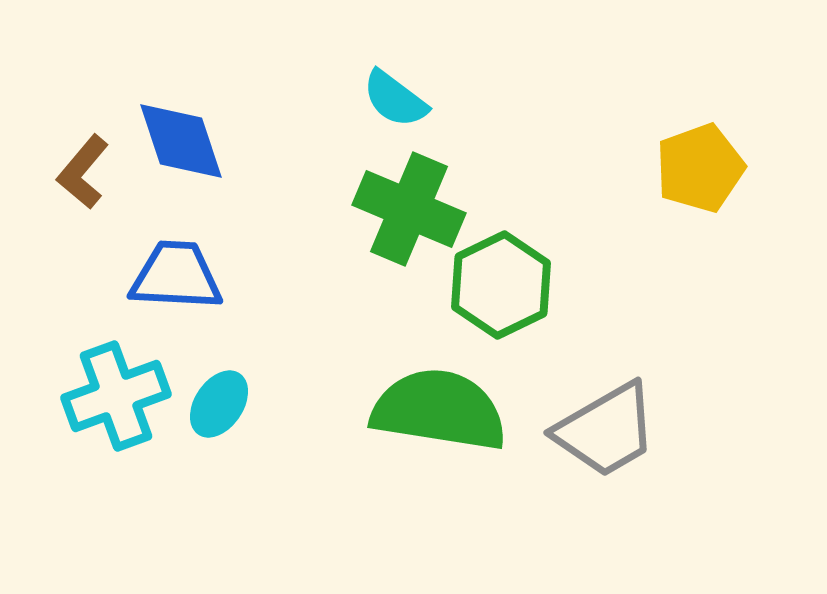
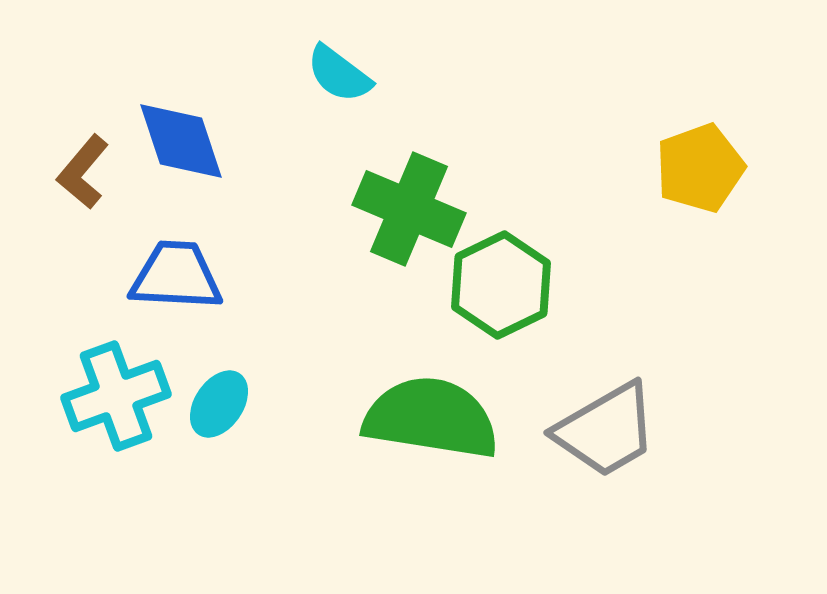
cyan semicircle: moved 56 px left, 25 px up
green semicircle: moved 8 px left, 8 px down
